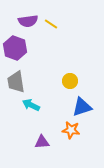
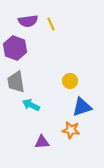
yellow line: rotated 32 degrees clockwise
